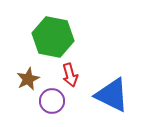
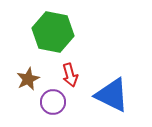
green hexagon: moved 5 px up
purple circle: moved 1 px right, 1 px down
